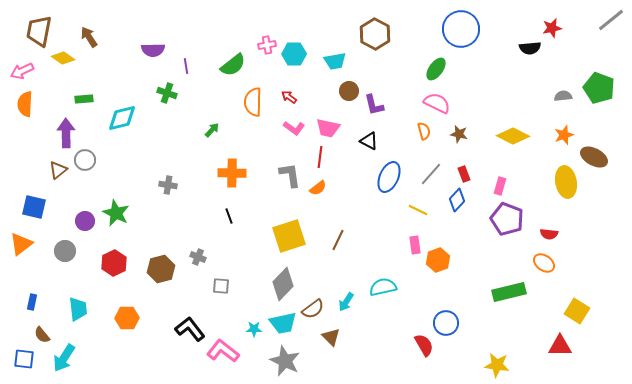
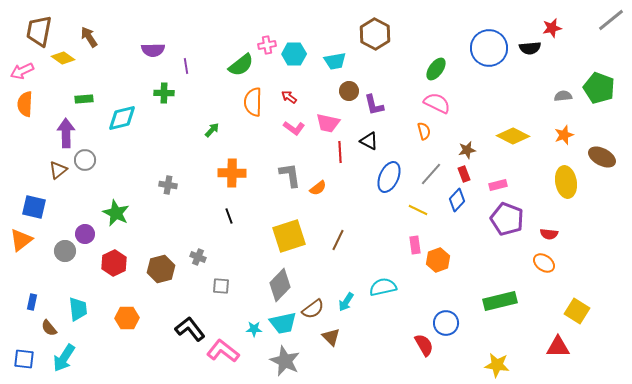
blue circle at (461, 29): moved 28 px right, 19 px down
green semicircle at (233, 65): moved 8 px right
green cross at (167, 93): moved 3 px left; rotated 18 degrees counterclockwise
pink trapezoid at (328, 128): moved 5 px up
brown star at (459, 134): moved 8 px right, 16 px down; rotated 24 degrees counterclockwise
red line at (320, 157): moved 20 px right, 5 px up; rotated 10 degrees counterclockwise
brown ellipse at (594, 157): moved 8 px right
pink rectangle at (500, 186): moved 2 px left, 1 px up; rotated 60 degrees clockwise
purple circle at (85, 221): moved 13 px down
orange triangle at (21, 244): moved 4 px up
gray diamond at (283, 284): moved 3 px left, 1 px down
green rectangle at (509, 292): moved 9 px left, 9 px down
brown semicircle at (42, 335): moved 7 px right, 7 px up
red triangle at (560, 346): moved 2 px left, 1 px down
